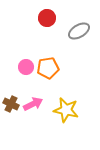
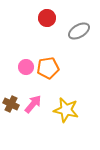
pink arrow: rotated 24 degrees counterclockwise
